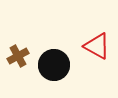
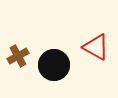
red triangle: moved 1 px left, 1 px down
